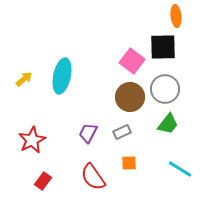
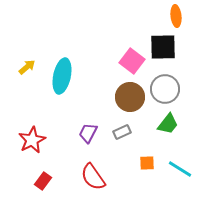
yellow arrow: moved 3 px right, 12 px up
orange square: moved 18 px right
